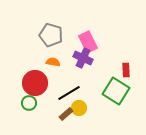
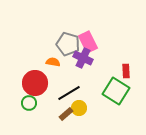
gray pentagon: moved 17 px right, 9 px down
red rectangle: moved 1 px down
